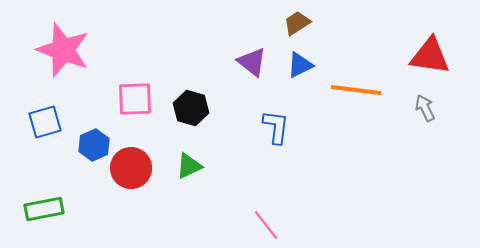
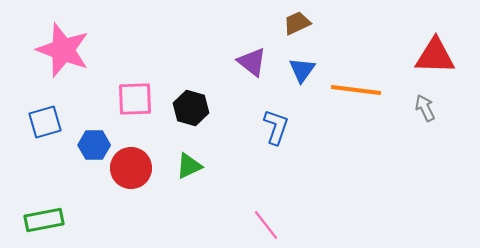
brown trapezoid: rotated 8 degrees clockwise
red triangle: moved 5 px right; rotated 6 degrees counterclockwise
blue triangle: moved 2 px right, 5 px down; rotated 28 degrees counterclockwise
blue L-shape: rotated 12 degrees clockwise
blue hexagon: rotated 24 degrees clockwise
green rectangle: moved 11 px down
